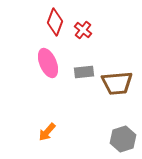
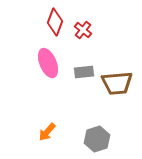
gray hexagon: moved 26 px left
